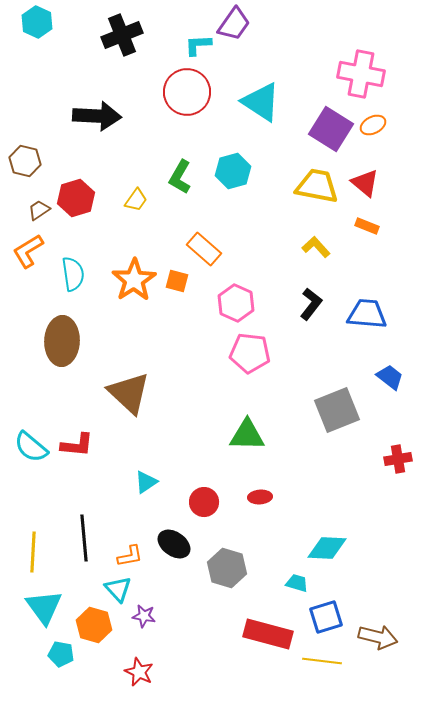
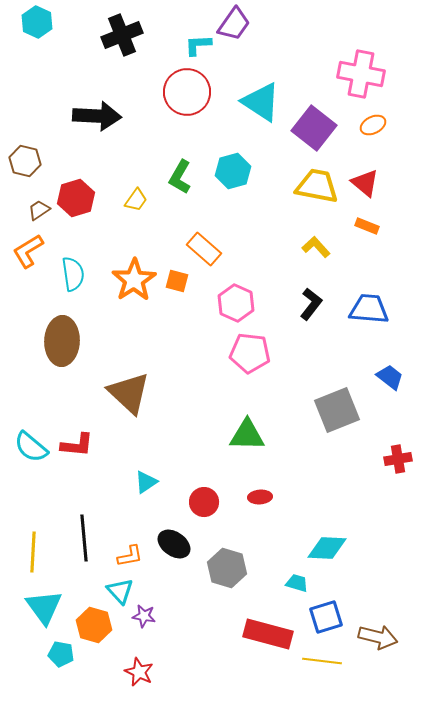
purple square at (331, 129): moved 17 px left, 1 px up; rotated 6 degrees clockwise
blue trapezoid at (367, 314): moved 2 px right, 5 px up
cyan triangle at (118, 589): moved 2 px right, 2 px down
